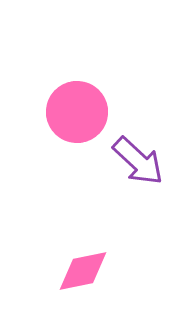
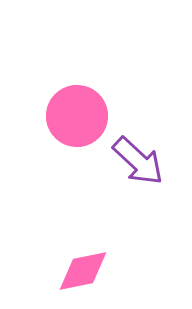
pink circle: moved 4 px down
